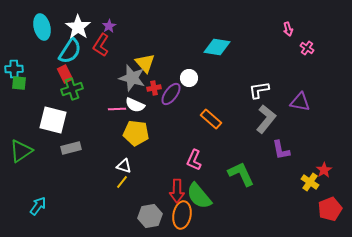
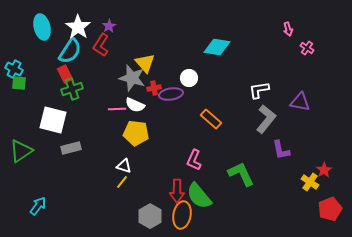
cyan cross: rotated 30 degrees clockwise
purple ellipse: rotated 45 degrees clockwise
gray hexagon: rotated 20 degrees counterclockwise
